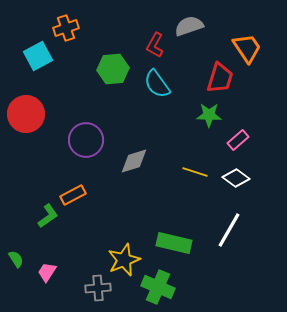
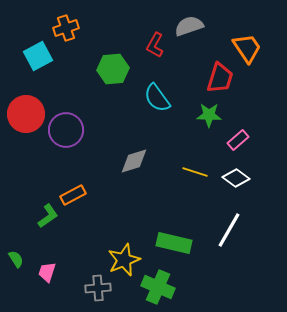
cyan semicircle: moved 14 px down
purple circle: moved 20 px left, 10 px up
pink trapezoid: rotated 15 degrees counterclockwise
